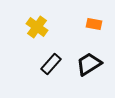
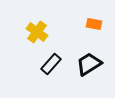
yellow cross: moved 5 px down
